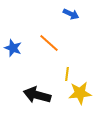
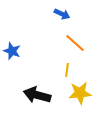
blue arrow: moved 9 px left
orange line: moved 26 px right
blue star: moved 1 px left, 3 px down
yellow line: moved 4 px up
